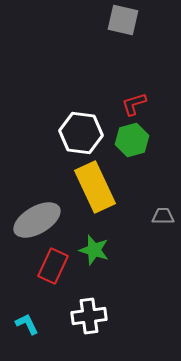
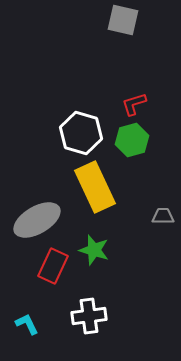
white hexagon: rotated 9 degrees clockwise
